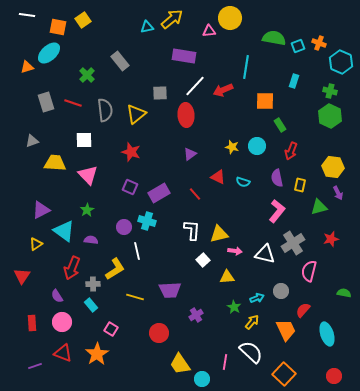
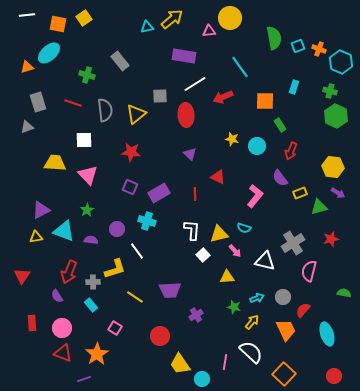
white line at (27, 15): rotated 14 degrees counterclockwise
yellow square at (83, 20): moved 1 px right, 2 px up
orange square at (58, 27): moved 3 px up
green semicircle at (274, 38): rotated 70 degrees clockwise
orange cross at (319, 43): moved 6 px down
cyan line at (246, 67): moved 6 px left; rotated 45 degrees counterclockwise
green cross at (87, 75): rotated 28 degrees counterclockwise
cyan rectangle at (294, 81): moved 6 px down
white line at (195, 86): moved 2 px up; rotated 15 degrees clockwise
red arrow at (223, 90): moved 7 px down
gray square at (160, 93): moved 3 px down
gray rectangle at (46, 102): moved 8 px left
green hexagon at (330, 116): moved 6 px right
gray triangle at (32, 141): moved 5 px left, 14 px up
yellow star at (232, 147): moved 8 px up
red star at (131, 152): rotated 12 degrees counterclockwise
purple triangle at (190, 154): rotated 40 degrees counterclockwise
purple semicircle at (277, 178): moved 3 px right; rotated 24 degrees counterclockwise
cyan semicircle at (243, 182): moved 1 px right, 46 px down
yellow rectangle at (300, 185): moved 8 px down; rotated 56 degrees clockwise
purple arrow at (338, 193): rotated 32 degrees counterclockwise
red line at (195, 194): rotated 40 degrees clockwise
pink L-shape at (277, 211): moved 22 px left, 15 px up
purple circle at (124, 227): moved 7 px left, 2 px down
cyan triangle at (64, 231): rotated 15 degrees counterclockwise
yellow triangle at (36, 244): moved 7 px up; rotated 24 degrees clockwise
white line at (137, 251): rotated 24 degrees counterclockwise
pink arrow at (235, 251): rotated 40 degrees clockwise
white triangle at (265, 254): moved 7 px down
white square at (203, 260): moved 5 px up
red arrow at (72, 268): moved 3 px left, 4 px down
yellow L-shape at (115, 269): rotated 15 degrees clockwise
gray cross at (93, 284): moved 2 px up
gray circle at (281, 291): moved 2 px right, 6 px down
yellow line at (135, 297): rotated 18 degrees clockwise
green star at (234, 307): rotated 16 degrees counterclockwise
pink circle at (62, 322): moved 6 px down
pink square at (111, 329): moved 4 px right, 1 px up
red circle at (159, 333): moved 1 px right, 3 px down
purple line at (35, 366): moved 49 px right, 13 px down
